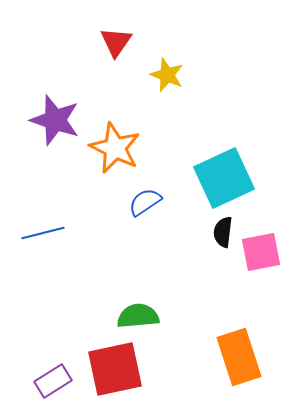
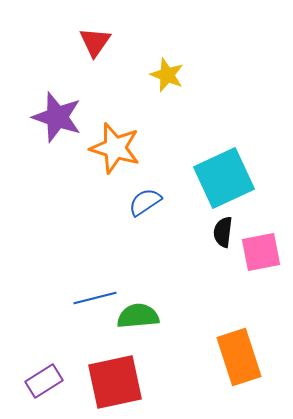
red triangle: moved 21 px left
purple star: moved 2 px right, 3 px up
orange star: rotated 9 degrees counterclockwise
blue line: moved 52 px right, 65 px down
red square: moved 13 px down
purple rectangle: moved 9 px left
